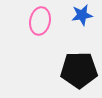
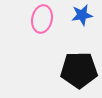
pink ellipse: moved 2 px right, 2 px up
